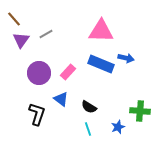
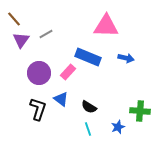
pink triangle: moved 5 px right, 5 px up
blue rectangle: moved 13 px left, 7 px up
black L-shape: moved 1 px right, 5 px up
